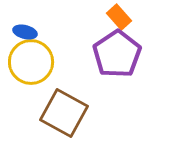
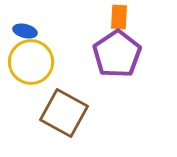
orange rectangle: rotated 45 degrees clockwise
blue ellipse: moved 1 px up
